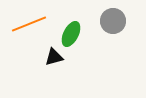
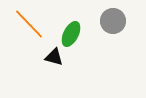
orange line: rotated 68 degrees clockwise
black triangle: rotated 30 degrees clockwise
